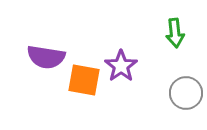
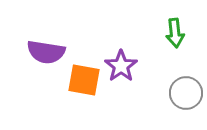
purple semicircle: moved 5 px up
